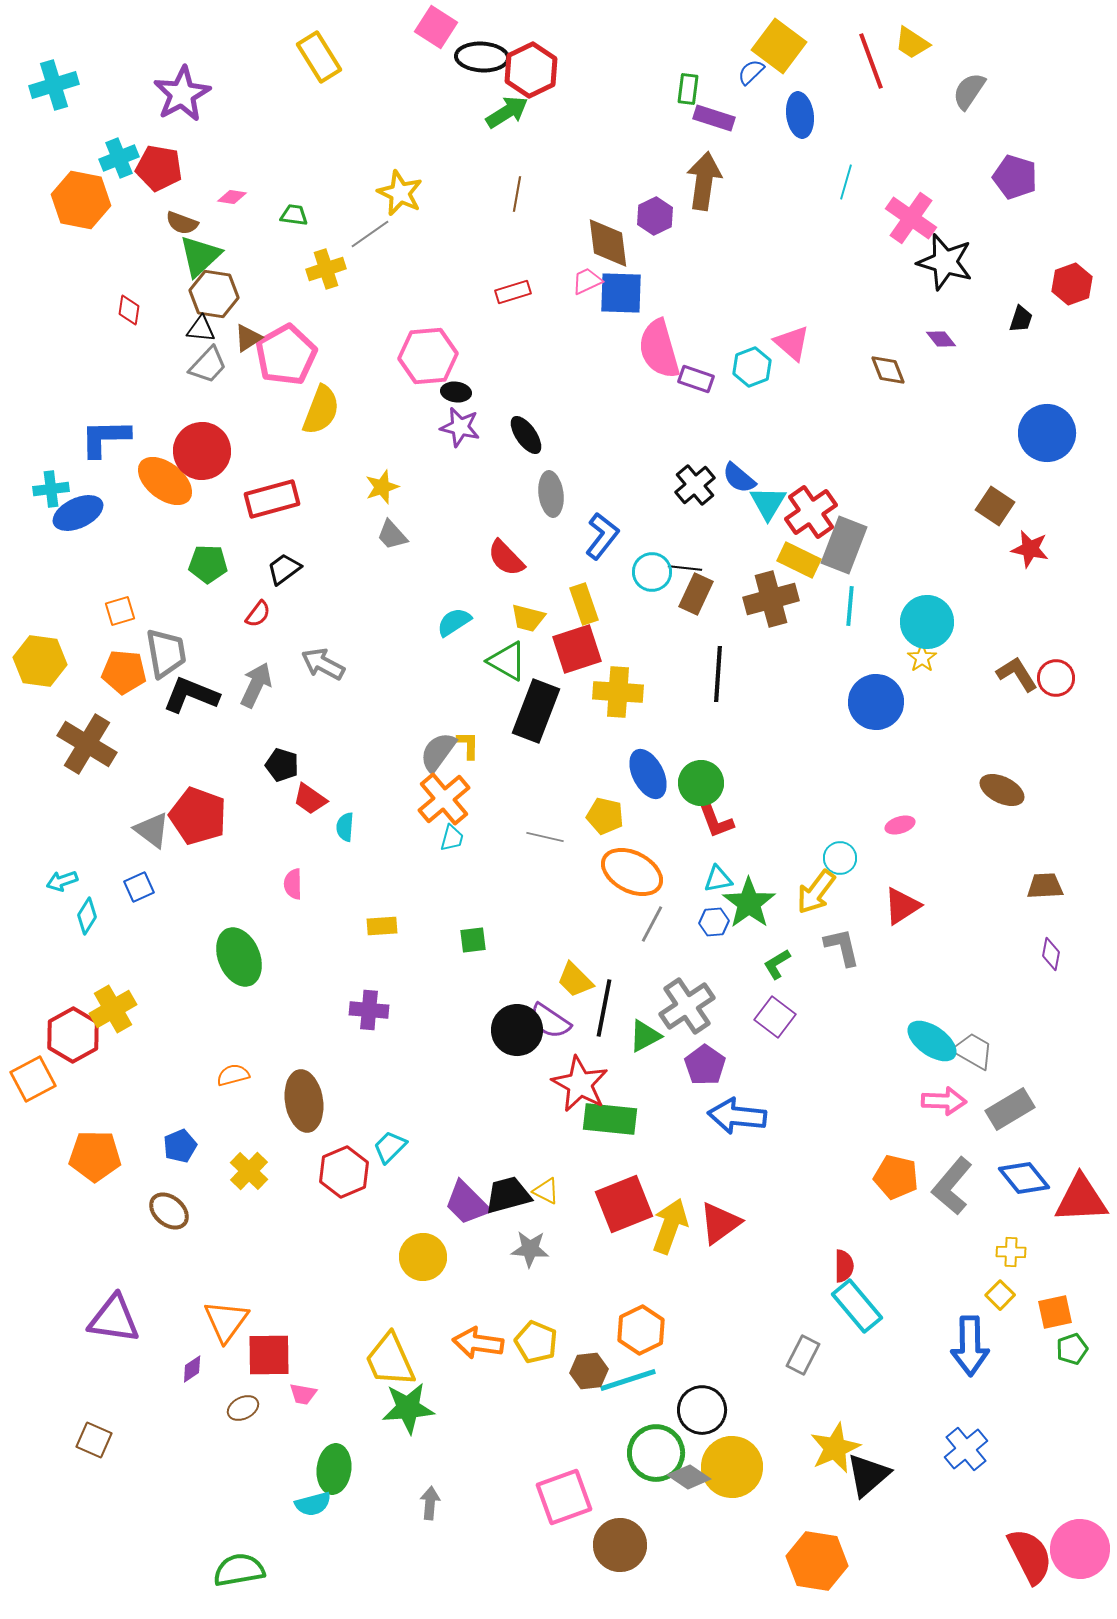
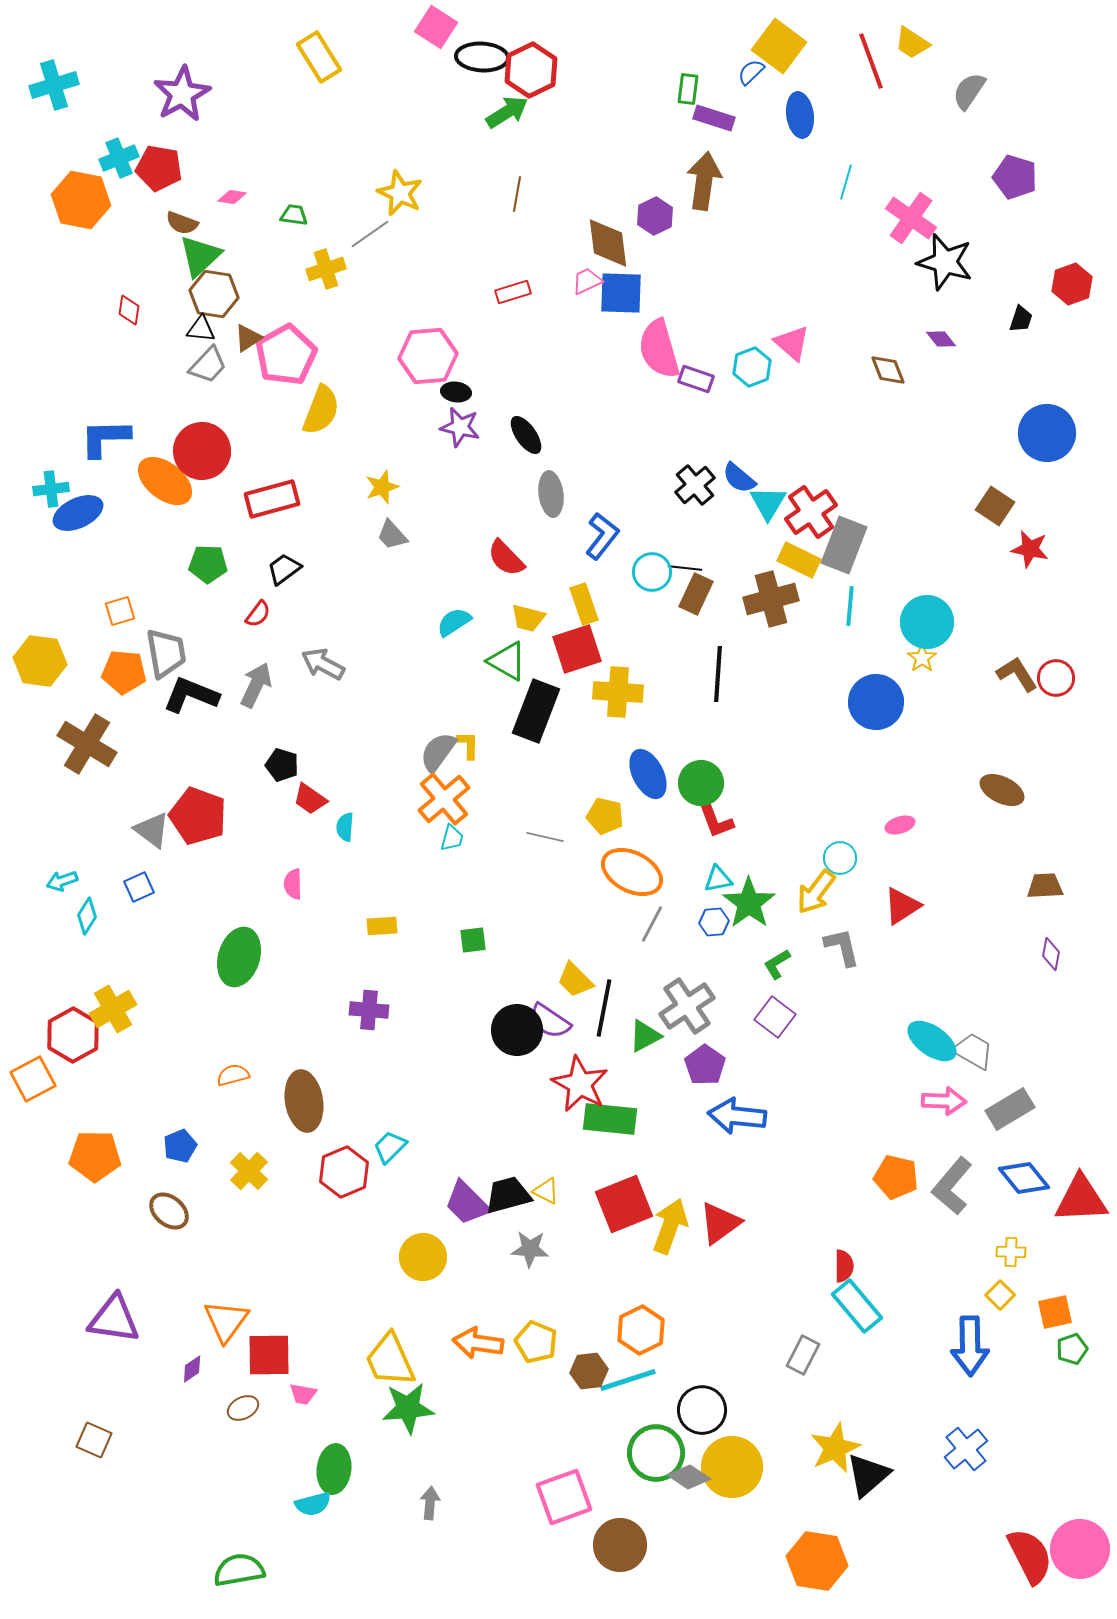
green ellipse at (239, 957): rotated 40 degrees clockwise
